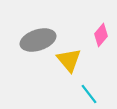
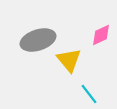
pink diamond: rotated 25 degrees clockwise
